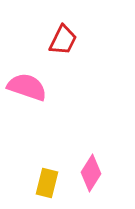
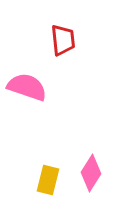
red trapezoid: rotated 32 degrees counterclockwise
yellow rectangle: moved 1 px right, 3 px up
